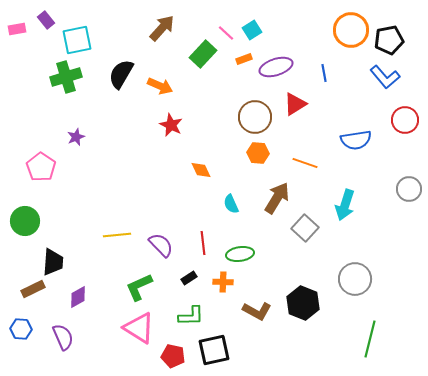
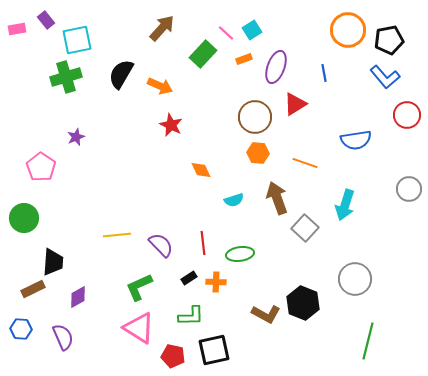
orange circle at (351, 30): moved 3 px left
purple ellipse at (276, 67): rotated 52 degrees counterclockwise
red circle at (405, 120): moved 2 px right, 5 px up
brown arrow at (277, 198): rotated 52 degrees counterclockwise
cyan semicircle at (231, 204): moved 3 px right, 4 px up; rotated 84 degrees counterclockwise
green circle at (25, 221): moved 1 px left, 3 px up
orange cross at (223, 282): moved 7 px left
brown L-shape at (257, 311): moved 9 px right, 3 px down
green line at (370, 339): moved 2 px left, 2 px down
